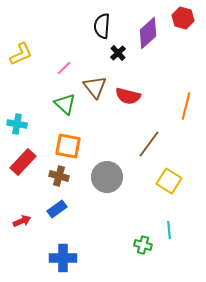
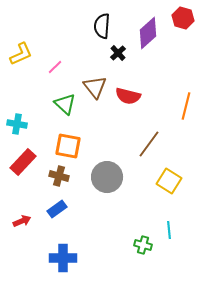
pink line: moved 9 px left, 1 px up
